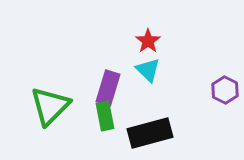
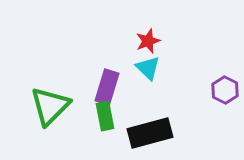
red star: rotated 15 degrees clockwise
cyan triangle: moved 2 px up
purple rectangle: moved 1 px left, 1 px up
